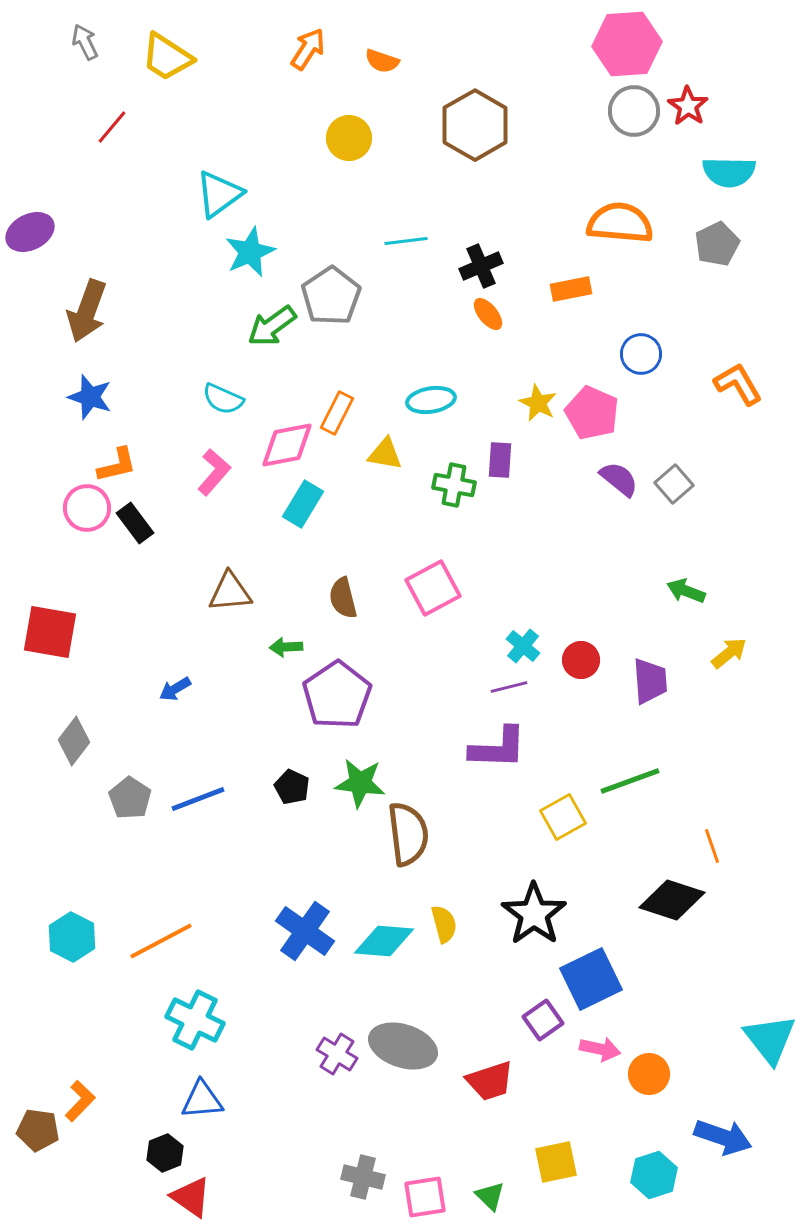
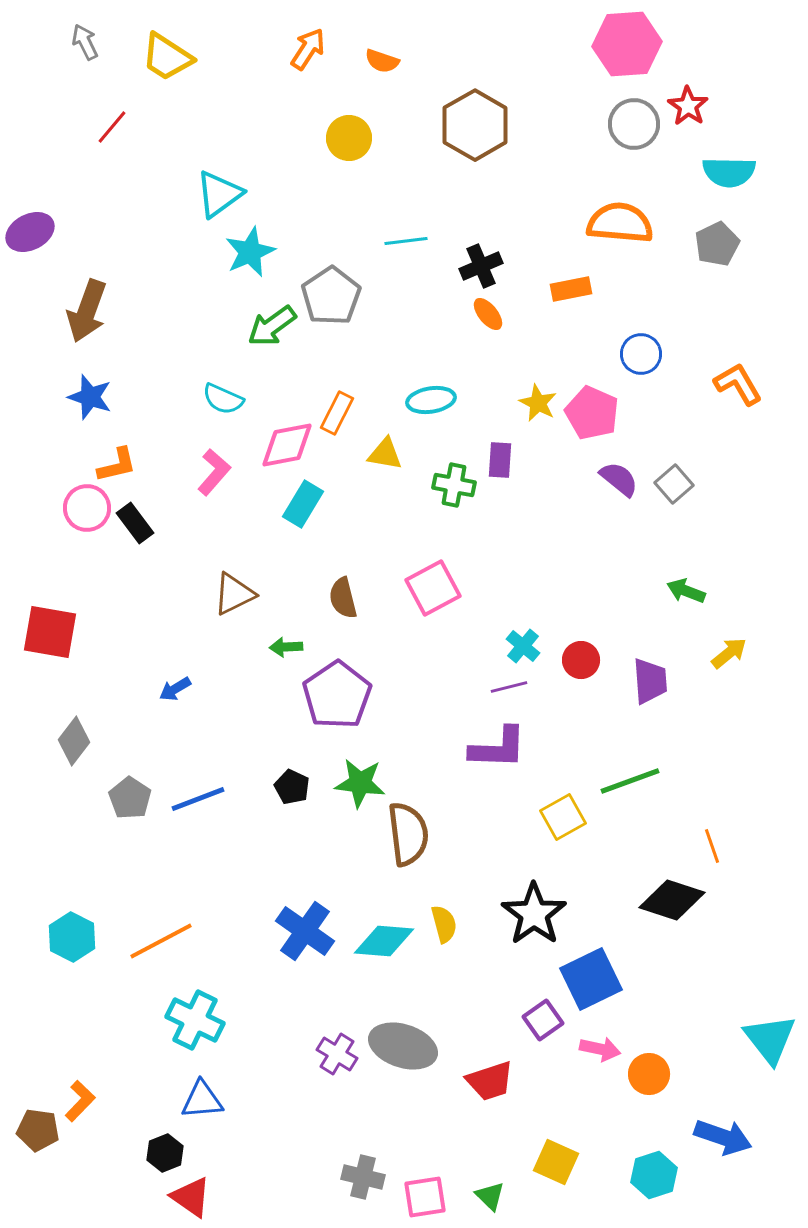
gray circle at (634, 111): moved 13 px down
brown triangle at (230, 592): moved 4 px right, 2 px down; rotated 21 degrees counterclockwise
yellow square at (556, 1162): rotated 36 degrees clockwise
